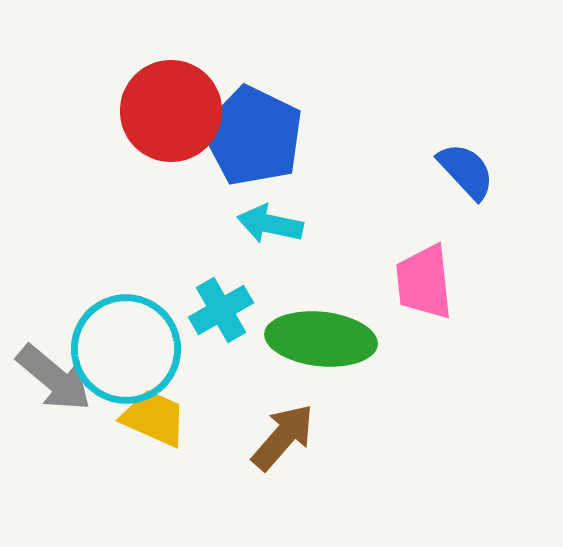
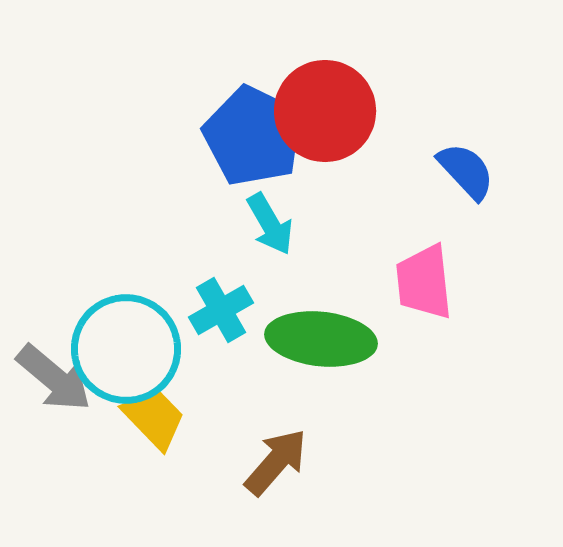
red circle: moved 154 px right
cyan arrow: rotated 132 degrees counterclockwise
yellow trapezoid: rotated 22 degrees clockwise
brown arrow: moved 7 px left, 25 px down
